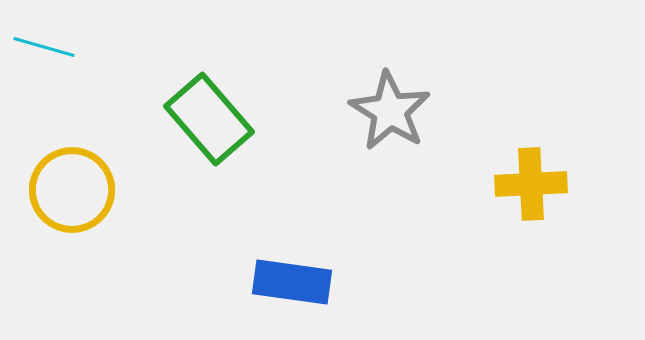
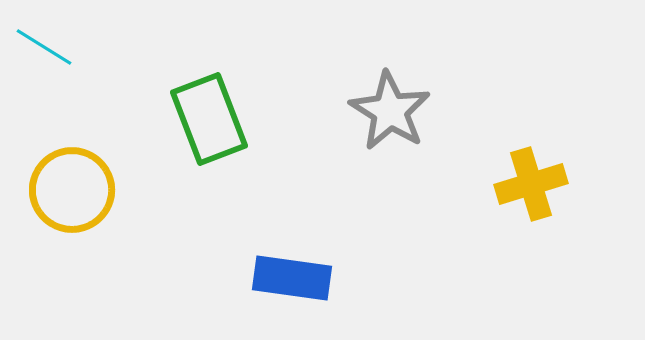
cyan line: rotated 16 degrees clockwise
green rectangle: rotated 20 degrees clockwise
yellow cross: rotated 14 degrees counterclockwise
blue rectangle: moved 4 px up
